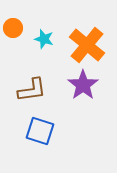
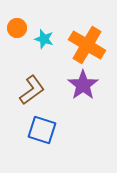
orange circle: moved 4 px right
orange cross: rotated 9 degrees counterclockwise
brown L-shape: rotated 28 degrees counterclockwise
blue square: moved 2 px right, 1 px up
